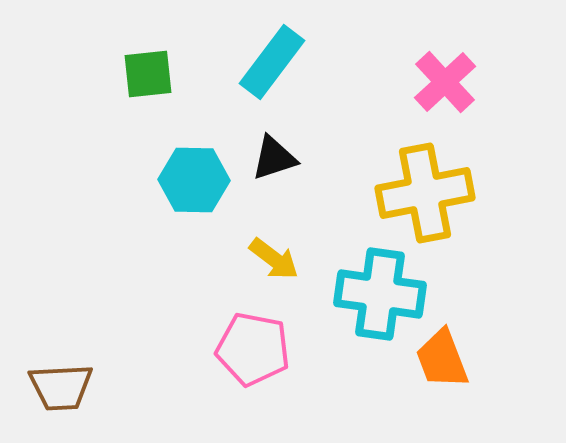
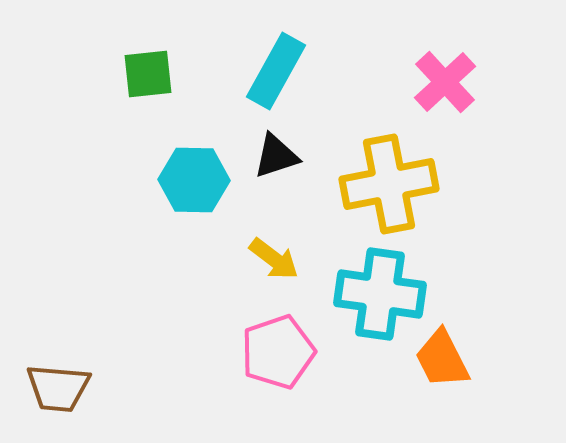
cyan rectangle: moved 4 px right, 9 px down; rotated 8 degrees counterclockwise
black triangle: moved 2 px right, 2 px up
yellow cross: moved 36 px left, 9 px up
pink pentagon: moved 25 px right, 3 px down; rotated 30 degrees counterclockwise
orange trapezoid: rotated 6 degrees counterclockwise
brown trapezoid: moved 3 px left, 1 px down; rotated 8 degrees clockwise
